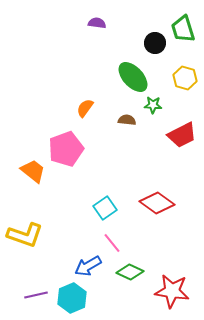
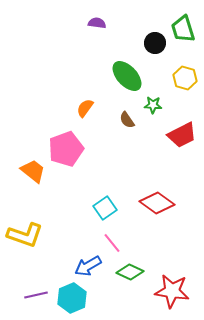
green ellipse: moved 6 px left, 1 px up
brown semicircle: rotated 132 degrees counterclockwise
